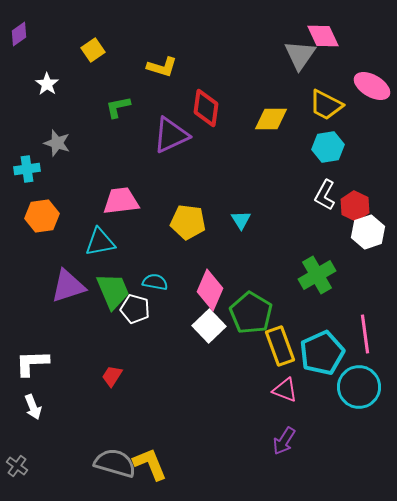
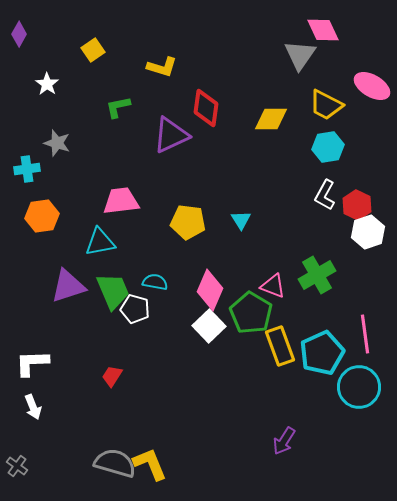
purple diamond at (19, 34): rotated 25 degrees counterclockwise
pink diamond at (323, 36): moved 6 px up
red hexagon at (355, 206): moved 2 px right, 1 px up
pink triangle at (285, 390): moved 12 px left, 104 px up
